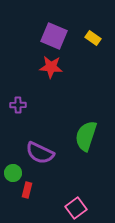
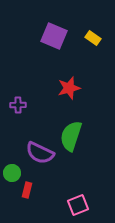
red star: moved 18 px right, 21 px down; rotated 20 degrees counterclockwise
green semicircle: moved 15 px left
green circle: moved 1 px left
pink square: moved 2 px right, 3 px up; rotated 15 degrees clockwise
